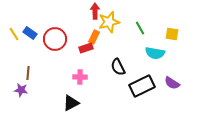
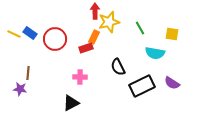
yellow line: rotated 32 degrees counterclockwise
purple star: moved 1 px left, 1 px up
